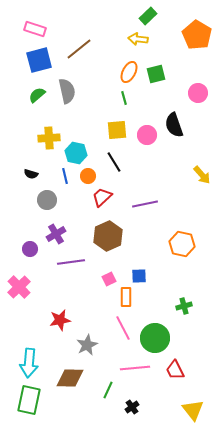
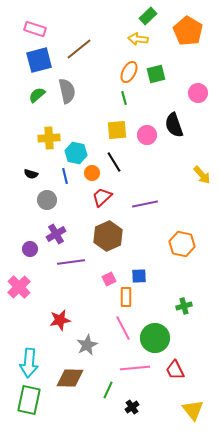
orange pentagon at (197, 35): moved 9 px left, 4 px up
orange circle at (88, 176): moved 4 px right, 3 px up
